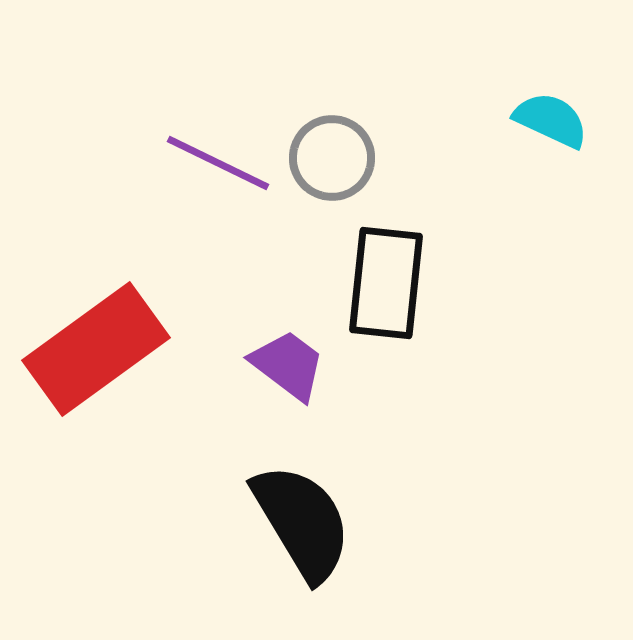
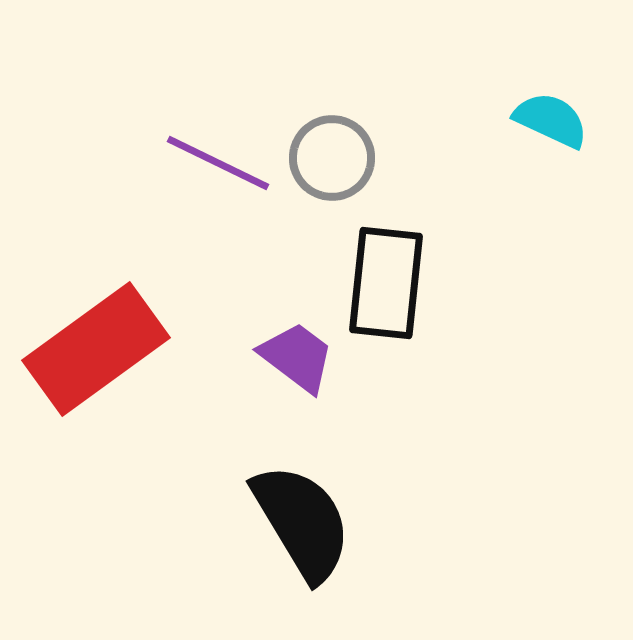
purple trapezoid: moved 9 px right, 8 px up
